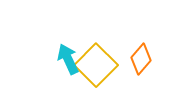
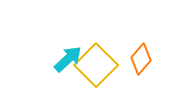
cyan arrow: rotated 72 degrees clockwise
